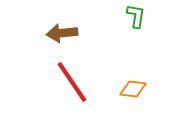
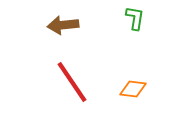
green L-shape: moved 1 px left, 2 px down
brown arrow: moved 1 px right, 8 px up
